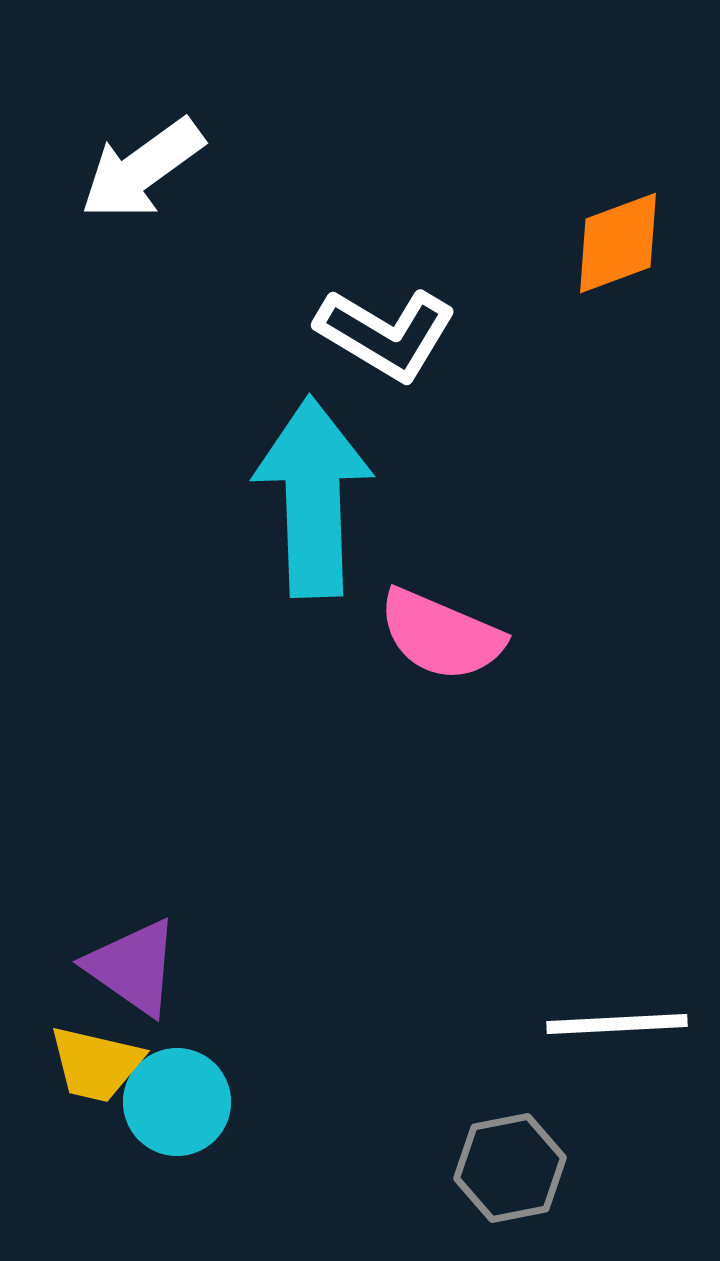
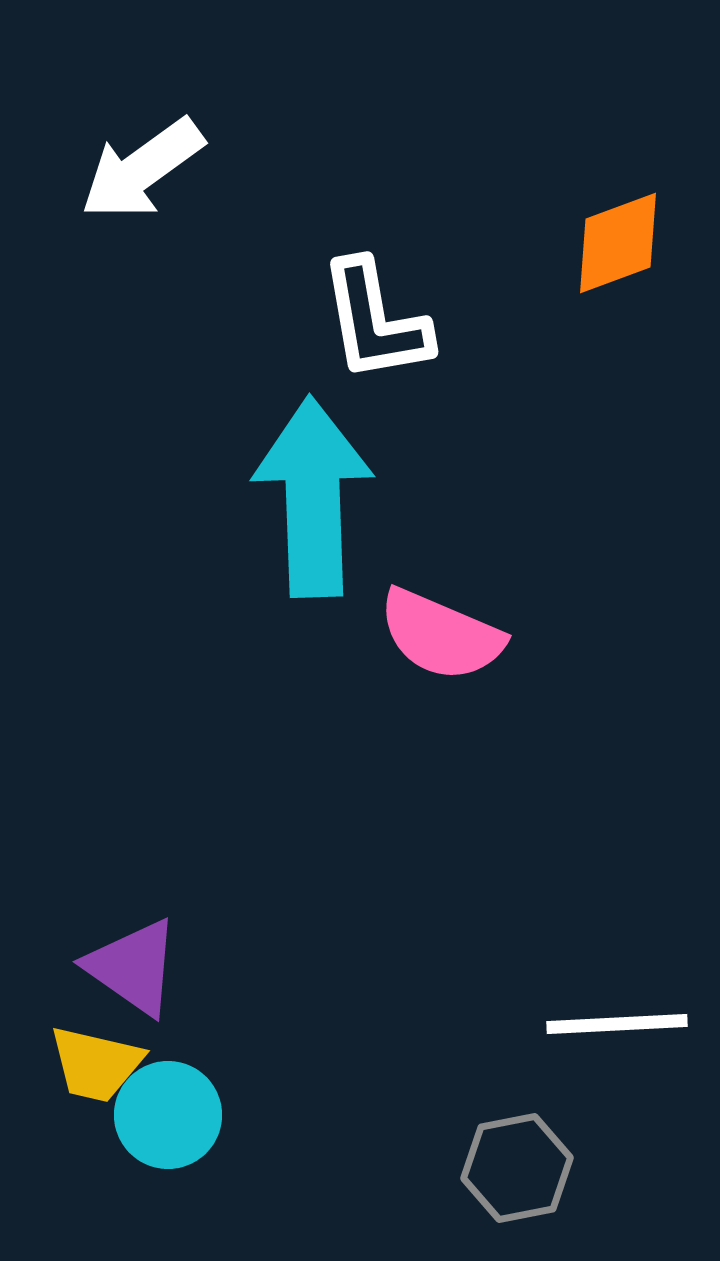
white L-shape: moved 11 px left, 13 px up; rotated 49 degrees clockwise
cyan circle: moved 9 px left, 13 px down
gray hexagon: moved 7 px right
